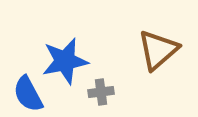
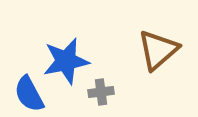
blue star: moved 1 px right
blue semicircle: moved 1 px right
